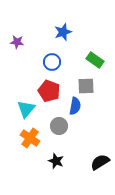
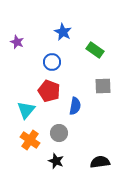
blue star: rotated 24 degrees counterclockwise
purple star: rotated 16 degrees clockwise
green rectangle: moved 10 px up
gray square: moved 17 px right
cyan triangle: moved 1 px down
gray circle: moved 7 px down
orange cross: moved 2 px down
black semicircle: rotated 24 degrees clockwise
